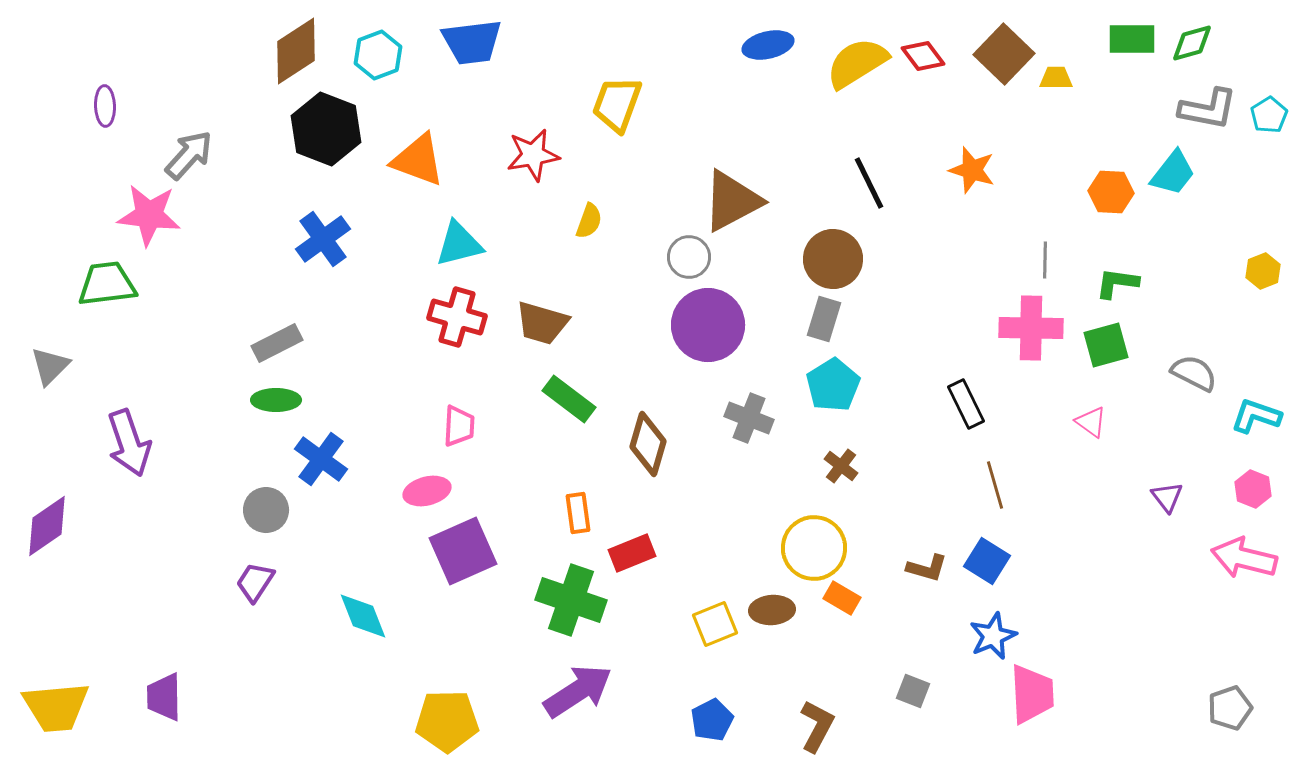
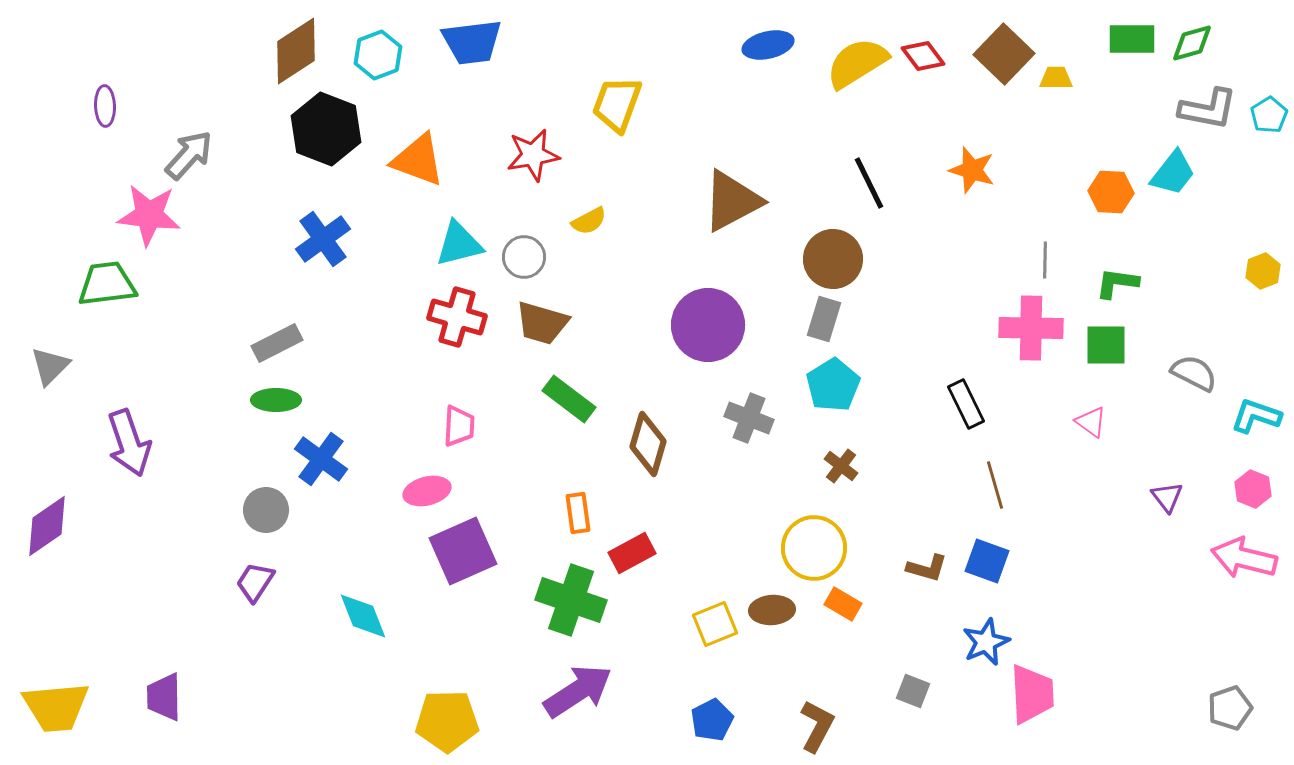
yellow semicircle at (589, 221): rotated 42 degrees clockwise
gray circle at (689, 257): moved 165 px left
green square at (1106, 345): rotated 15 degrees clockwise
red rectangle at (632, 553): rotated 6 degrees counterclockwise
blue square at (987, 561): rotated 12 degrees counterclockwise
orange rectangle at (842, 598): moved 1 px right, 6 px down
blue star at (993, 636): moved 7 px left, 6 px down
